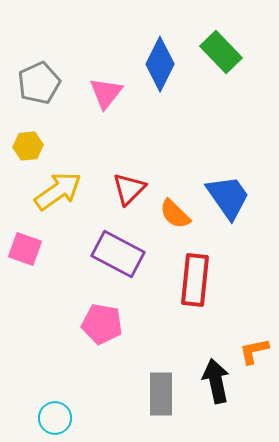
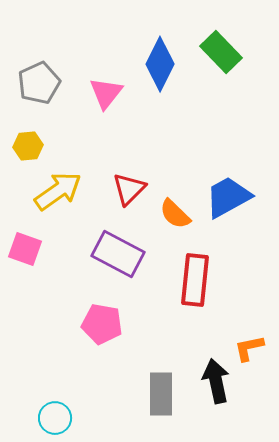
blue trapezoid: rotated 84 degrees counterclockwise
orange L-shape: moved 5 px left, 3 px up
